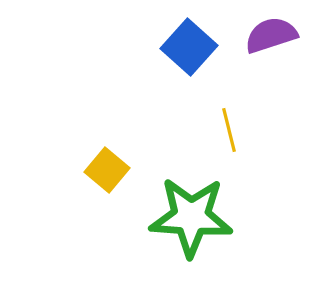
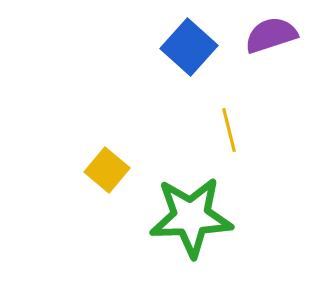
green star: rotated 6 degrees counterclockwise
